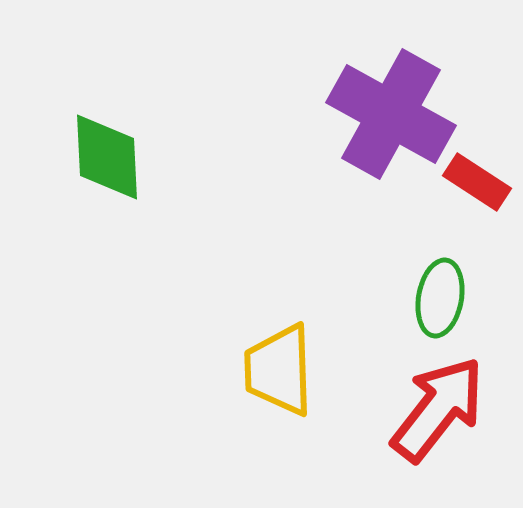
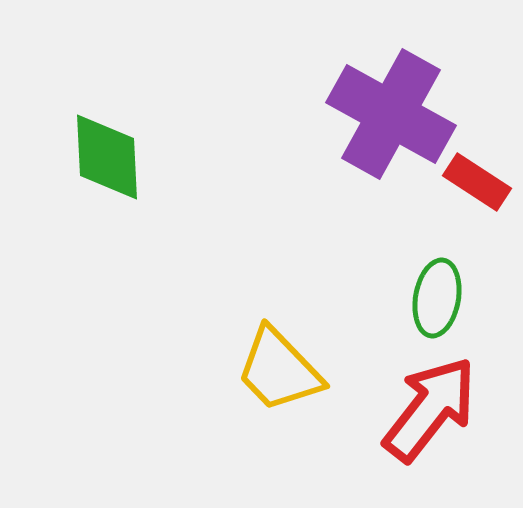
green ellipse: moved 3 px left
yellow trapezoid: rotated 42 degrees counterclockwise
red arrow: moved 8 px left
